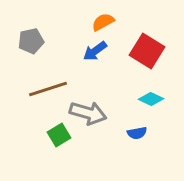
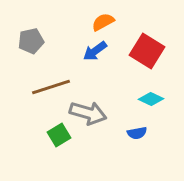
brown line: moved 3 px right, 2 px up
